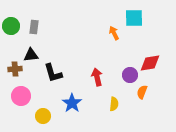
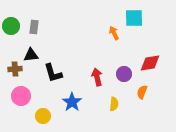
purple circle: moved 6 px left, 1 px up
blue star: moved 1 px up
